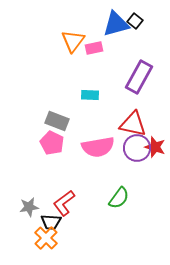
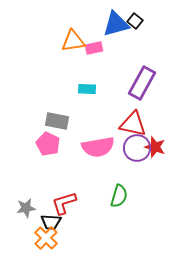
orange triangle: rotated 45 degrees clockwise
purple rectangle: moved 3 px right, 6 px down
cyan rectangle: moved 3 px left, 6 px up
gray rectangle: rotated 10 degrees counterclockwise
pink pentagon: moved 4 px left, 1 px down
green semicircle: moved 2 px up; rotated 20 degrees counterclockwise
red L-shape: rotated 20 degrees clockwise
gray star: moved 3 px left, 1 px down
